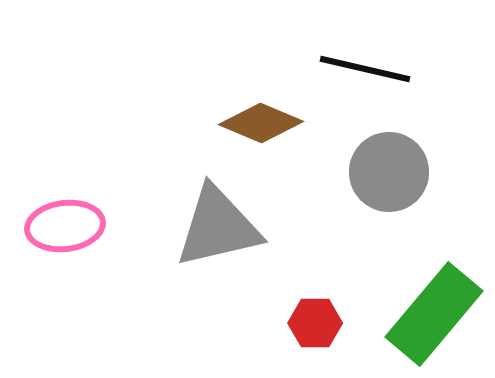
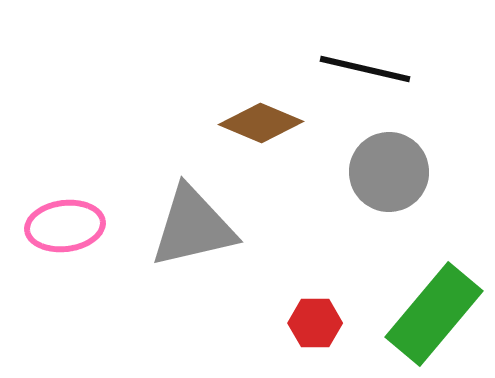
gray triangle: moved 25 px left
